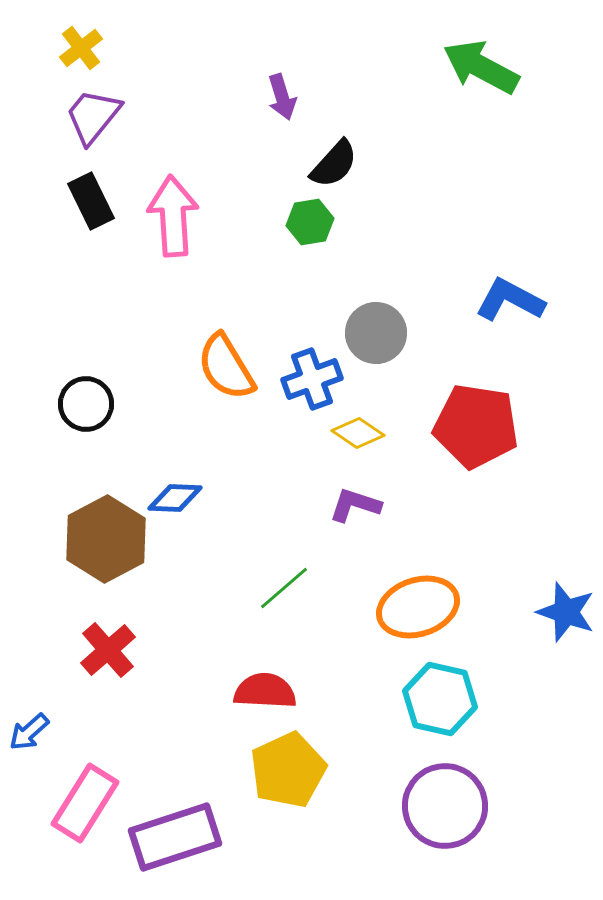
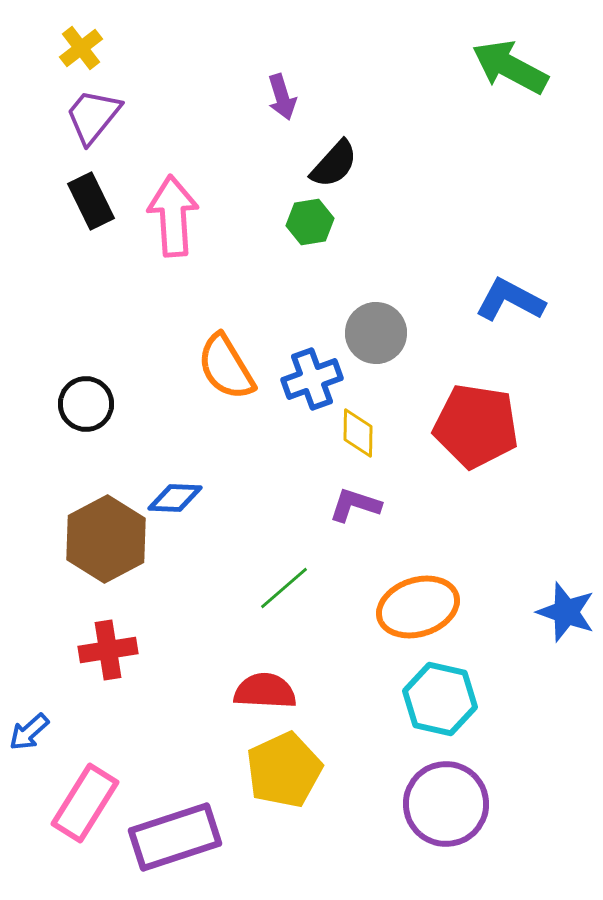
green arrow: moved 29 px right
yellow diamond: rotated 57 degrees clockwise
red cross: rotated 32 degrees clockwise
yellow pentagon: moved 4 px left
purple circle: moved 1 px right, 2 px up
